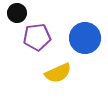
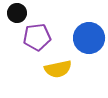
blue circle: moved 4 px right
yellow semicircle: moved 4 px up; rotated 12 degrees clockwise
